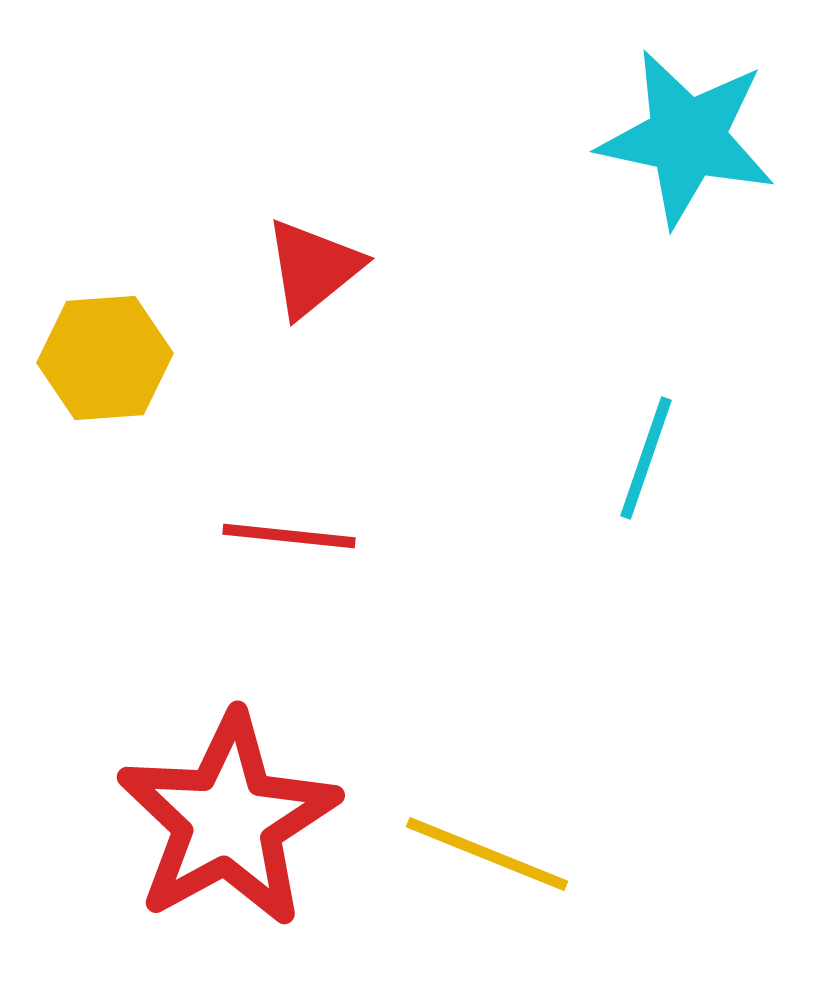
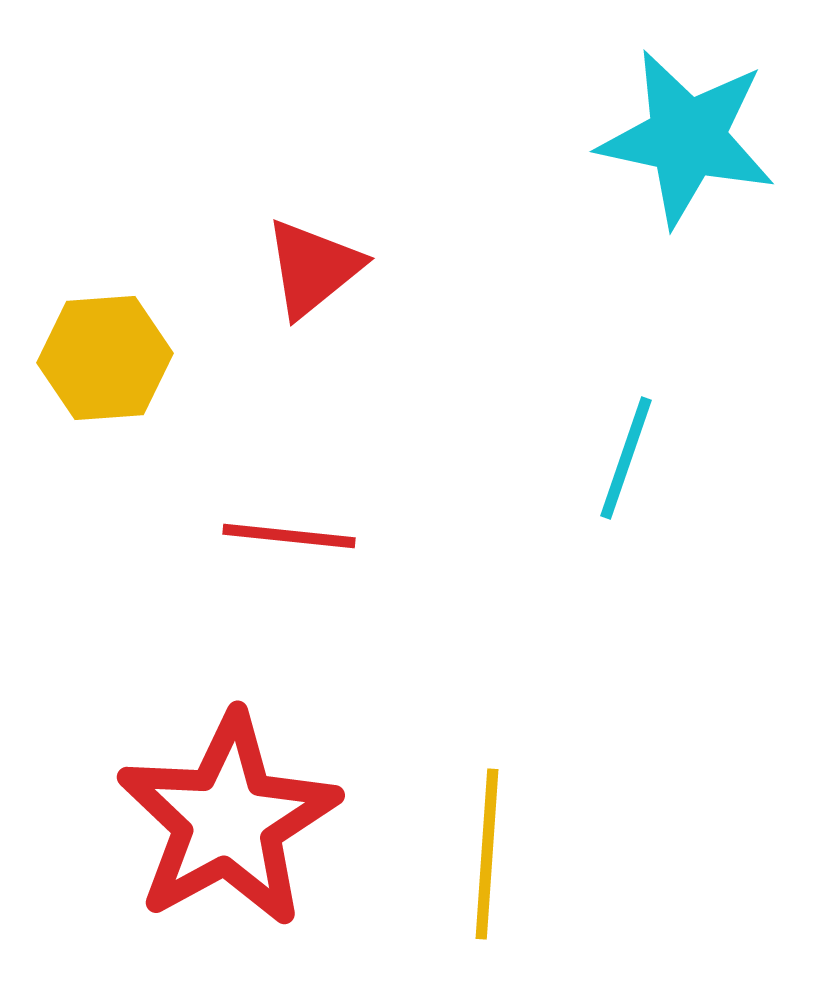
cyan line: moved 20 px left
yellow line: rotated 72 degrees clockwise
